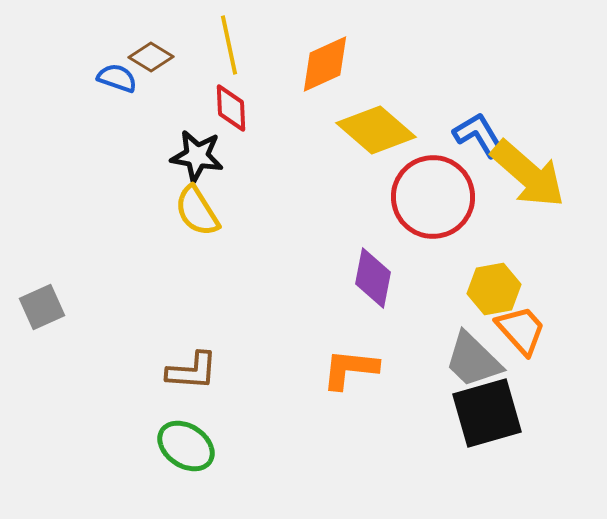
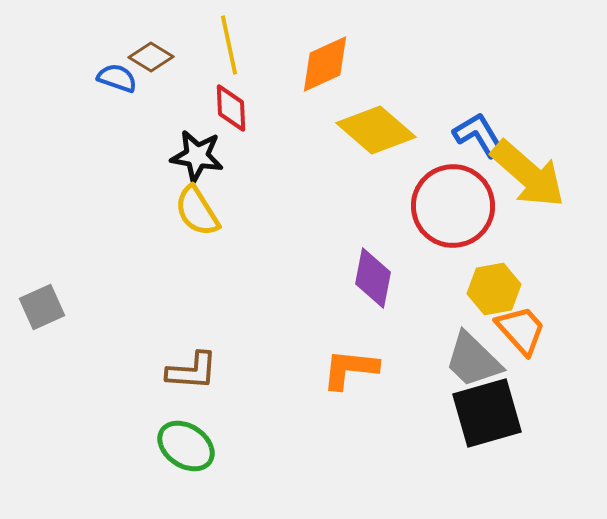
red circle: moved 20 px right, 9 px down
